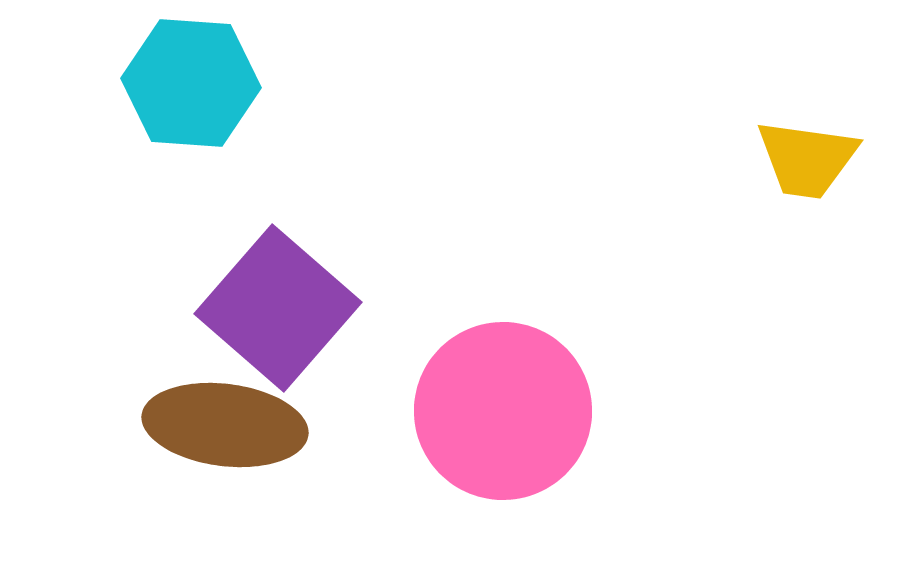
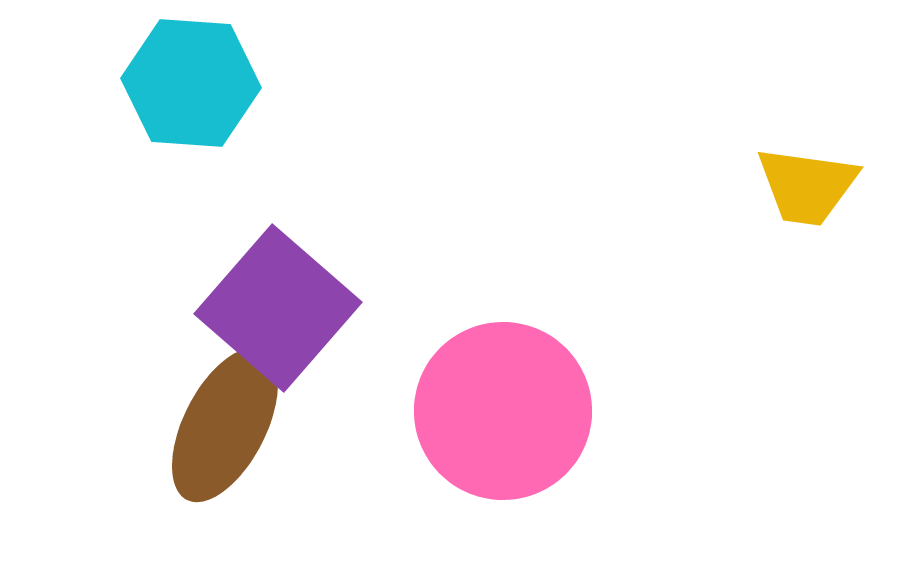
yellow trapezoid: moved 27 px down
brown ellipse: rotated 70 degrees counterclockwise
